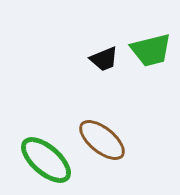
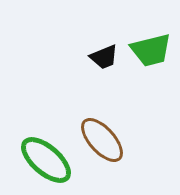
black trapezoid: moved 2 px up
brown ellipse: rotated 9 degrees clockwise
